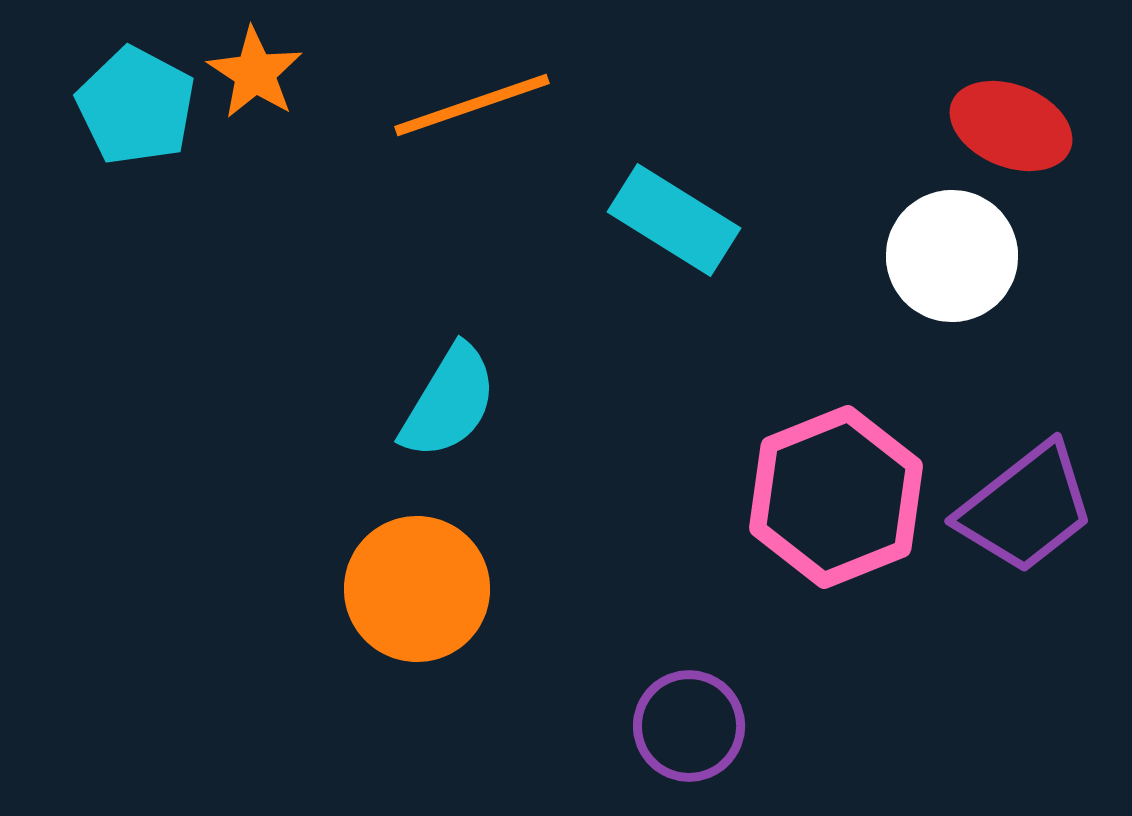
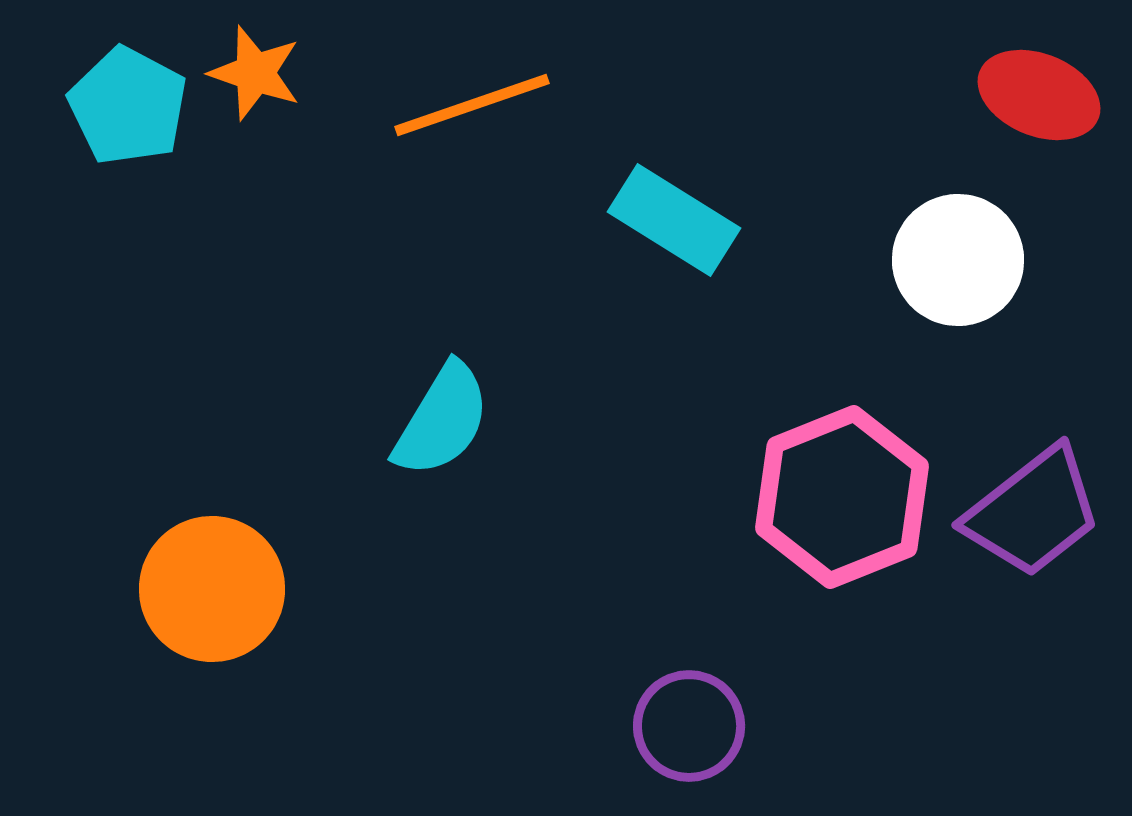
orange star: rotated 14 degrees counterclockwise
cyan pentagon: moved 8 px left
red ellipse: moved 28 px right, 31 px up
white circle: moved 6 px right, 4 px down
cyan semicircle: moved 7 px left, 18 px down
pink hexagon: moved 6 px right
purple trapezoid: moved 7 px right, 4 px down
orange circle: moved 205 px left
